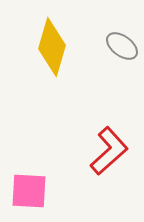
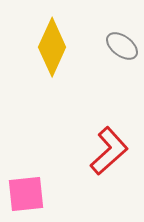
yellow diamond: rotated 8 degrees clockwise
pink square: moved 3 px left, 3 px down; rotated 9 degrees counterclockwise
